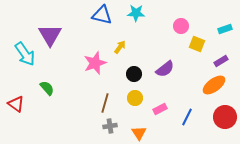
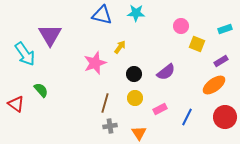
purple semicircle: moved 1 px right, 3 px down
green semicircle: moved 6 px left, 2 px down
